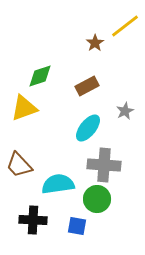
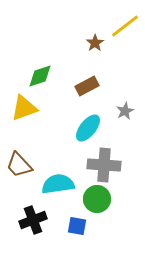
black cross: rotated 24 degrees counterclockwise
